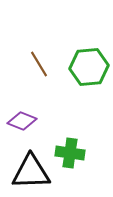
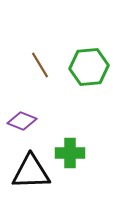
brown line: moved 1 px right, 1 px down
green cross: rotated 8 degrees counterclockwise
